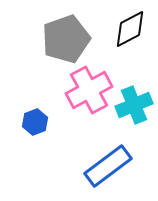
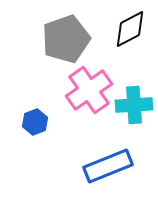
pink cross: rotated 6 degrees counterclockwise
cyan cross: rotated 18 degrees clockwise
blue rectangle: rotated 15 degrees clockwise
